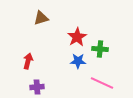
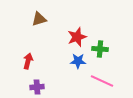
brown triangle: moved 2 px left, 1 px down
red star: rotated 12 degrees clockwise
pink line: moved 2 px up
